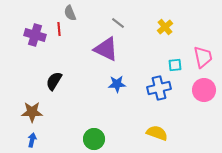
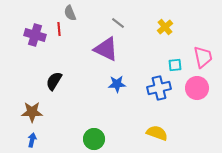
pink circle: moved 7 px left, 2 px up
